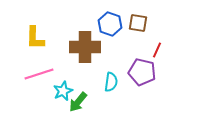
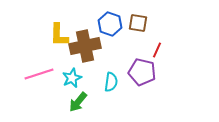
yellow L-shape: moved 24 px right, 3 px up
brown cross: moved 1 px up; rotated 12 degrees counterclockwise
cyan star: moved 9 px right, 13 px up
